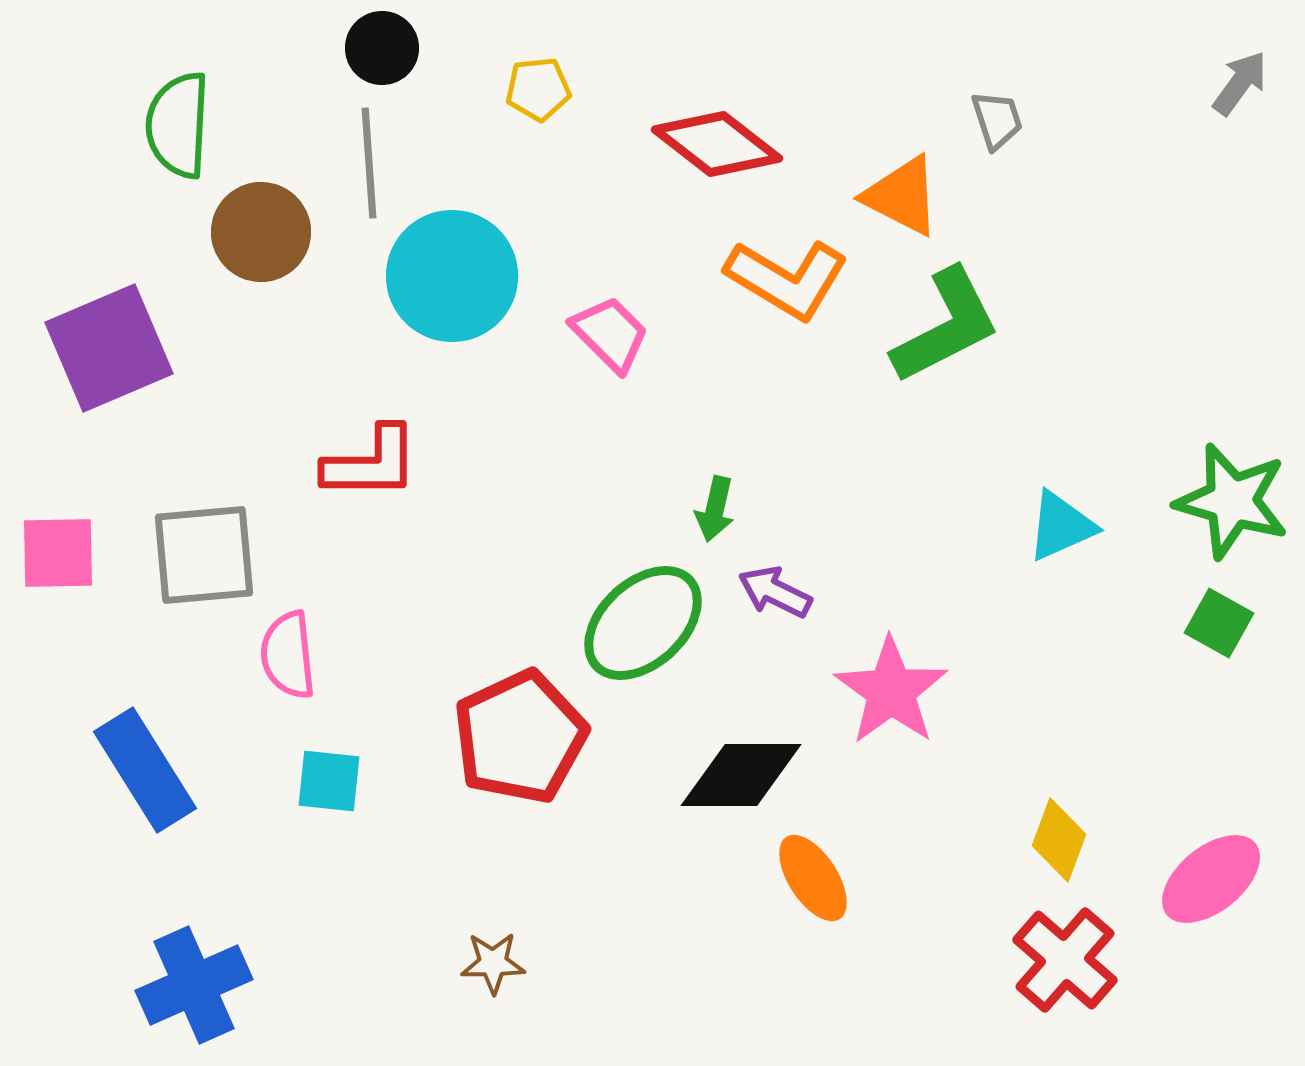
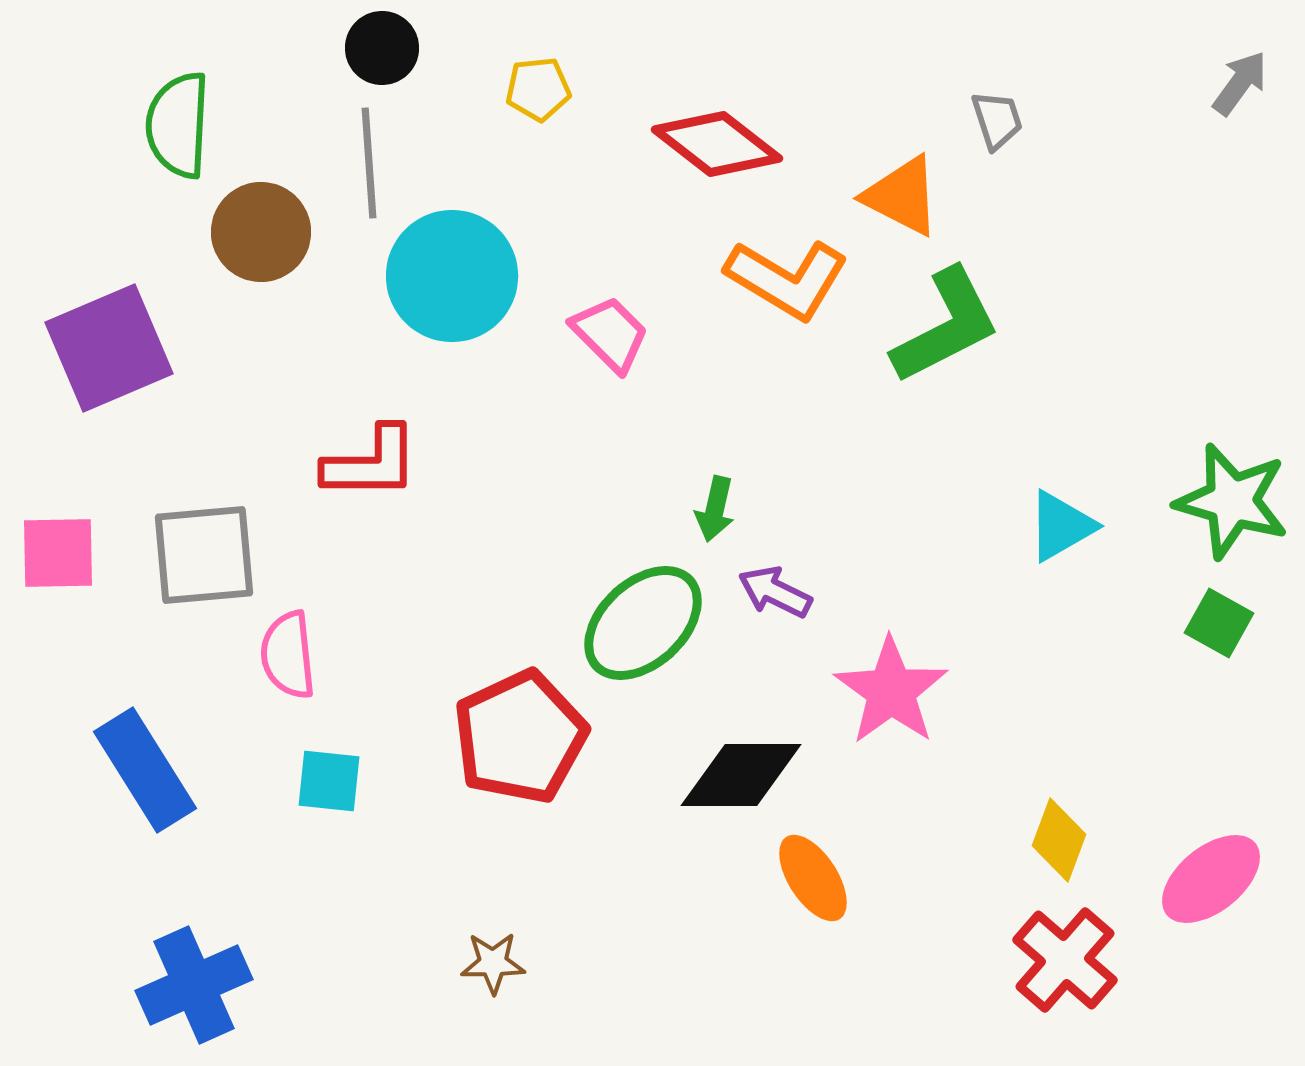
cyan triangle: rotated 6 degrees counterclockwise
